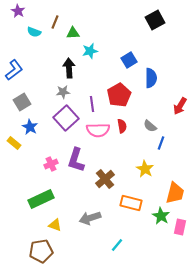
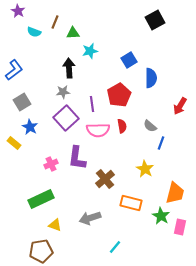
purple L-shape: moved 1 px right, 2 px up; rotated 10 degrees counterclockwise
cyan line: moved 2 px left, 2 px down
